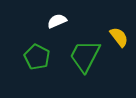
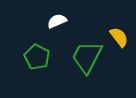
green trapezoid: moved 2 px right, 1 px down
